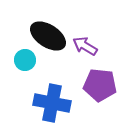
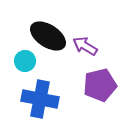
cyan circle: moved 1 px down
purple pentagon: rotated 20 degrees counterclockwise
blue cross: moved 12 px left, 4 px up
